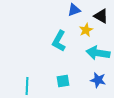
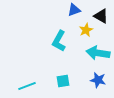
cyan line: rotated 66 degrees clockwise
